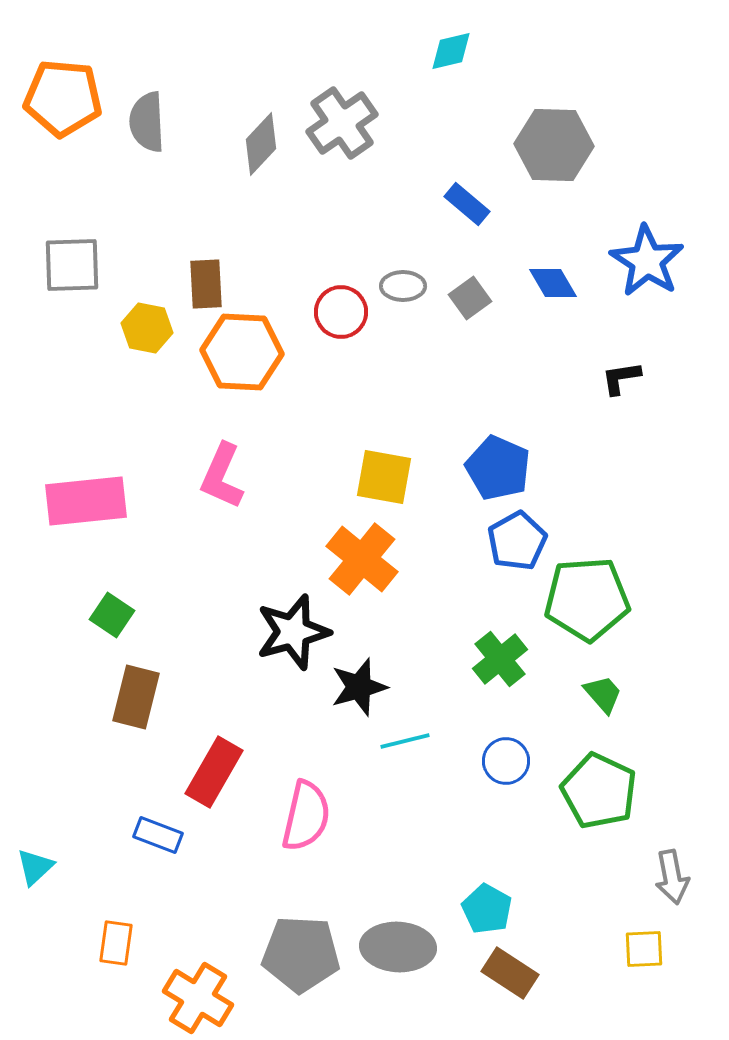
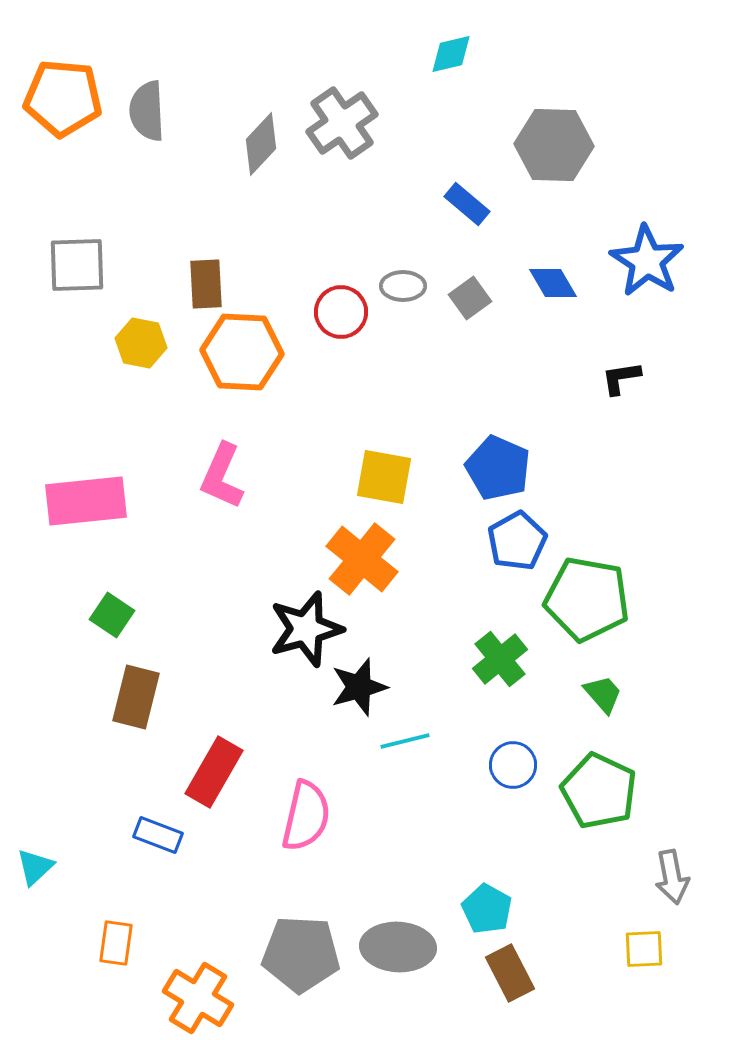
cyan diamond at (451, 51): moved 3 px down
gray semicircle at (147, 122): moved 11 px up
gray square at (72, 265): moved 5 px right
yellow hexagon at (147, 328): moved 6 px left, 15 px down
green pentagon at (587, 599): rotated 14 degrees clockwise
black star at (293, 632): moved 13 px right, 3 px up
blue circle at (506, 761): moved 7 px right, 4 px down
brown rectangle at (510, 973): rotated 30 degrees clockwise
